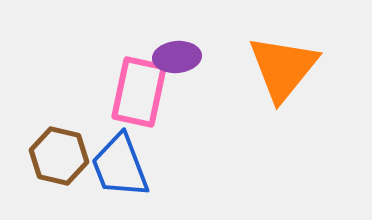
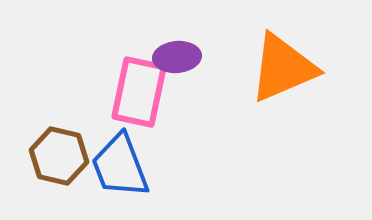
orange triangle: rotated 28 degrees clockwise
